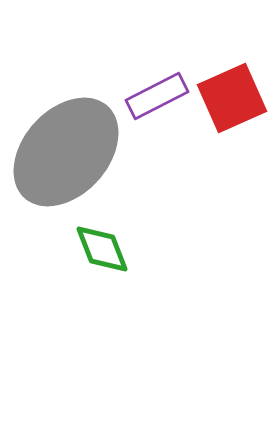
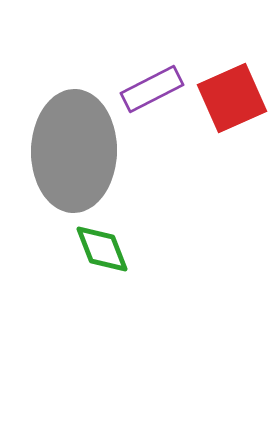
purple rectangle: moved 5 px left, 7 px up
gray ellipse: moved 8 px right, 1 px up; rotated 41 degrees counterclockwise
